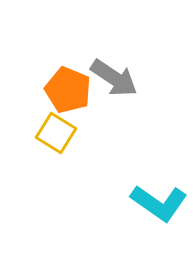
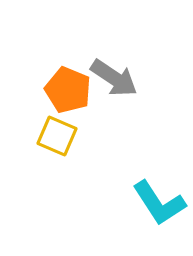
yellow square: moved 1 px right, 3 px down; rotated 9 degrees counterclockwise
cyan L-shape: rotated 22 degrees clockwise
